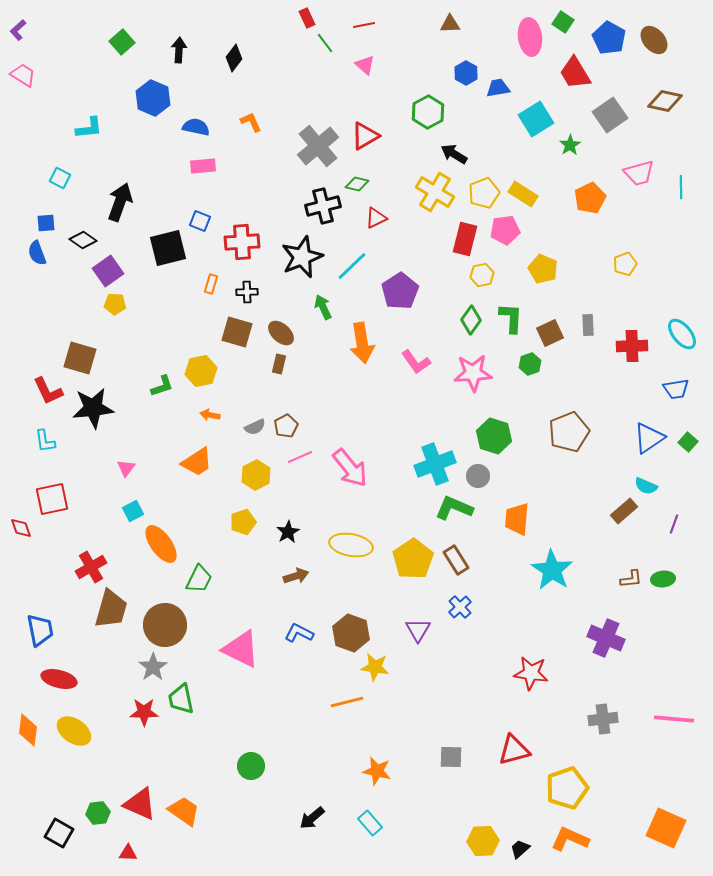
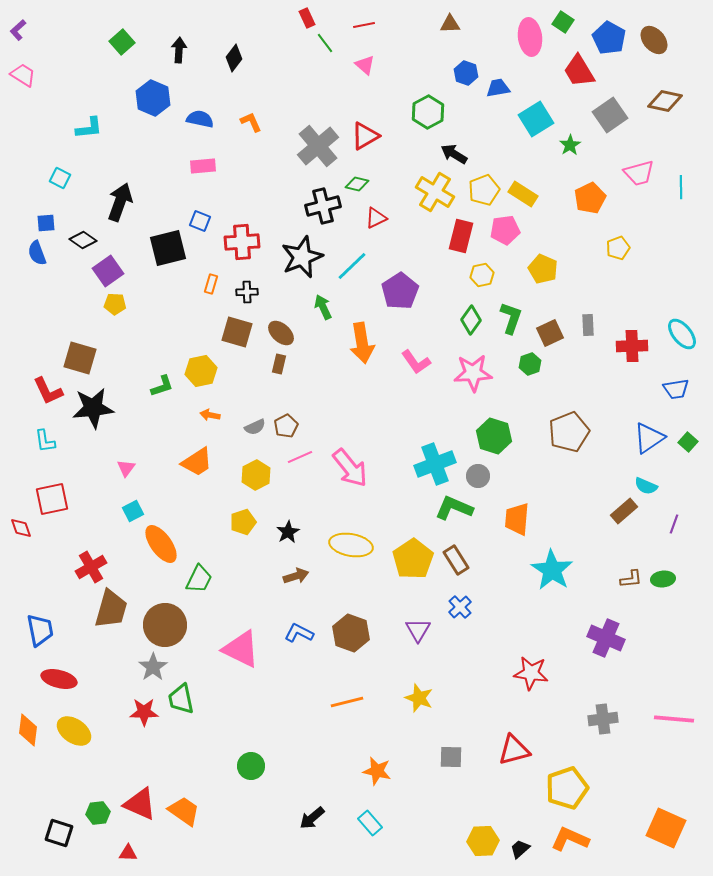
blue hexagon at (466, 73): rotated 10 degrees counterclockwise
red trapezoid at (575, 73): moved 4 px right, 2 px up
blue semicircle at (196, 127): moved 4 px right, 8 px up
yellow pentagon at (484, 193): moved 3 px up
red rectangle at (465, 239): moved 4 px left, 3 px up
yellow pentagon at (625, 264): moved 7 px left, 16 px up
green L-shape at (511, 318): rotated 16 degrees clockwise
yellow star at (375, 667): moved 44 px right, 31 px down; rotated 12 degrees clockwise
black square at (59, 833): rotated 12 degrees counterclockwise
